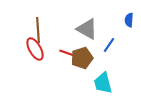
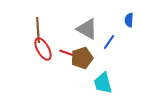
blue line: moved 3 px up
red ellipse: moved 8 px right
